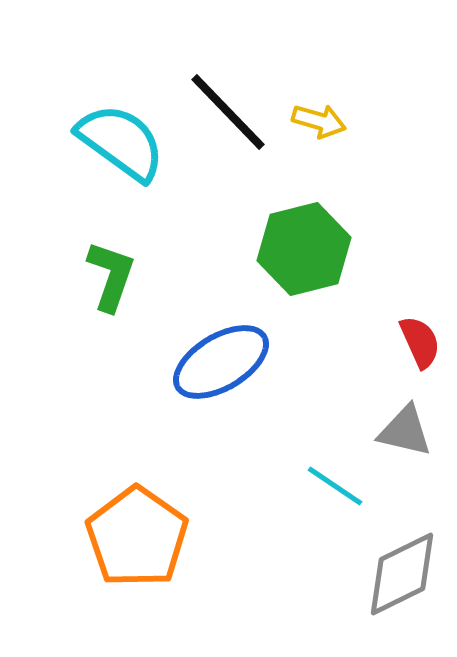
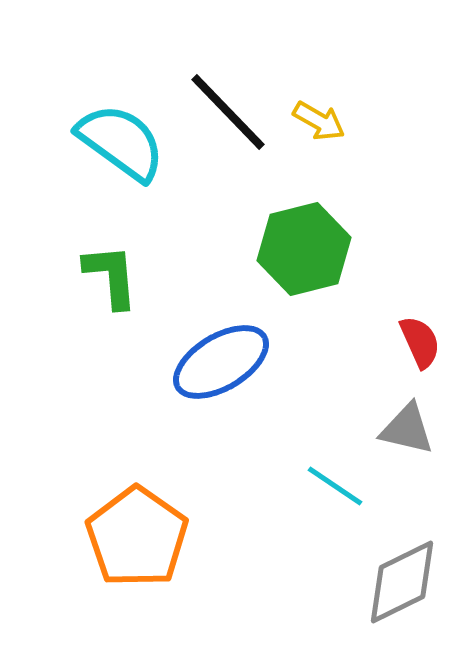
yellow arrow: rotated 14 degrees clockwise
green L-shape: rotated 24 degrees counterclockwise
gray triangle: moved 2 px right, 2 px up
gray diamond: moved 8 px down
